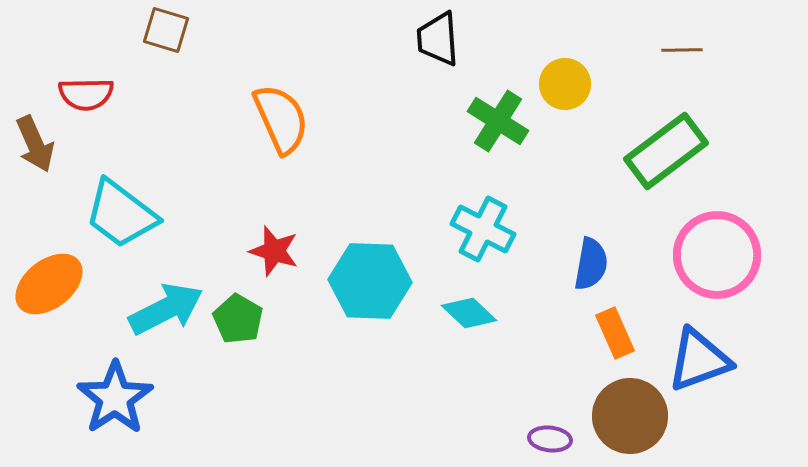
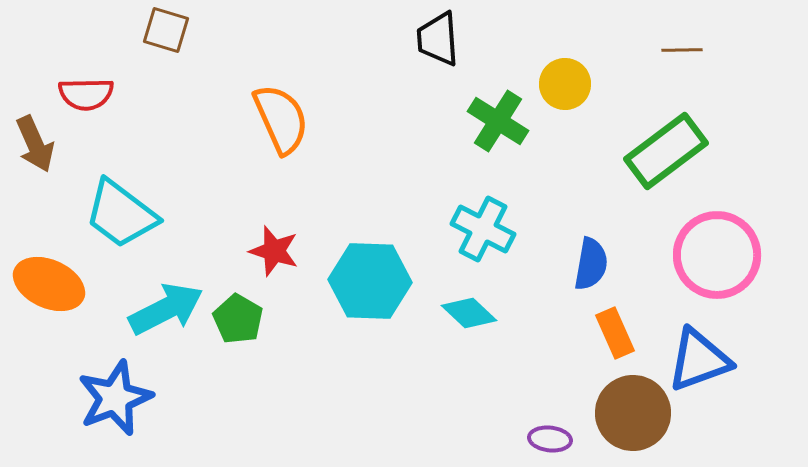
orange ellipse: rotated 62 degrees clockwise
blue star: rotated 12 degrees clockwise
brown circle: moved 3 px right, 3 px up
